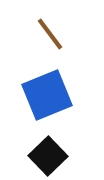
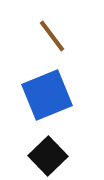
brown line: moved 2 px right, 2 px down
